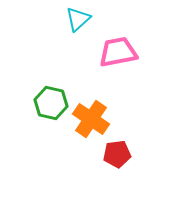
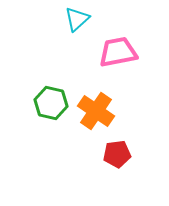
cyan triangle: moved 1 px left
orange cross: moved 5 px right, 8 px up
